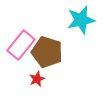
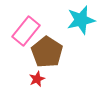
pink rectangle: moved 5 px right, 14 px up
brown pentagon: rotated 16 degrees clockwise
